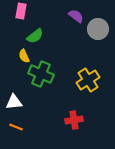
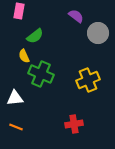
pink rectangle: moved 2 px left
gray circle: moved 4 px down
yellow cross: rotated 10 degrees clockwise
white triangle: moved 1 px right, 4 px up
red cross: moved 4 px down
